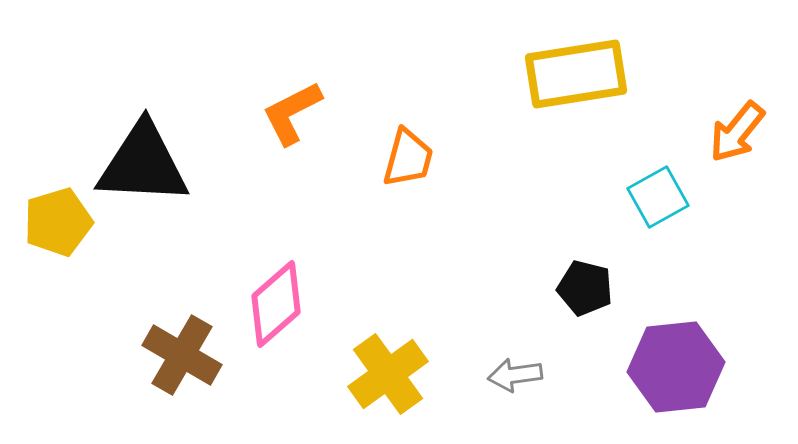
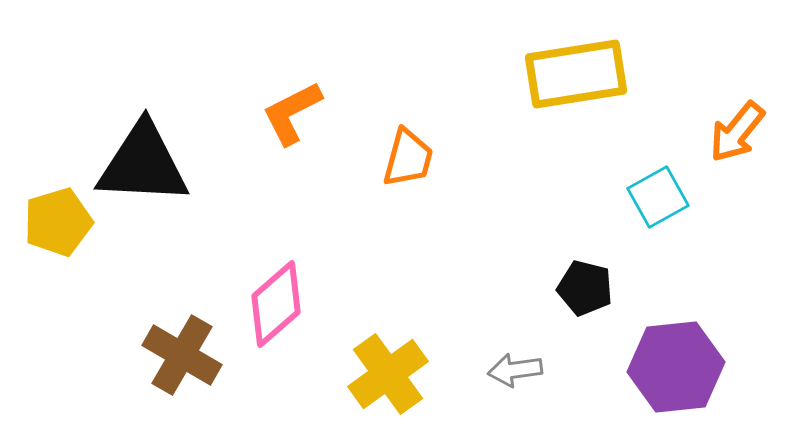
gray arrow: moved 5 px up
